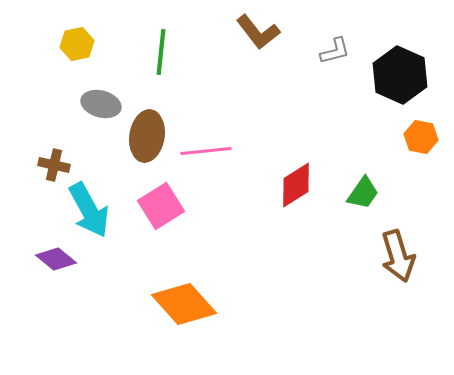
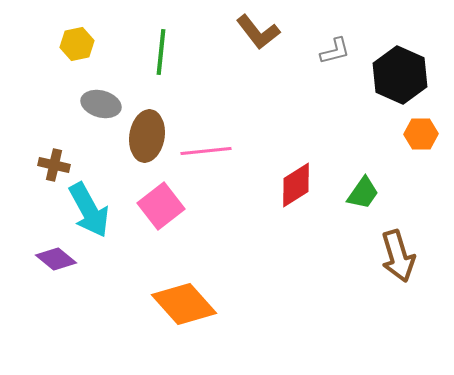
orange hexagon: moved 3 px up; rotated 12 degrees counterclockwise
pink square: rotated 6 degrees counterclockwise
